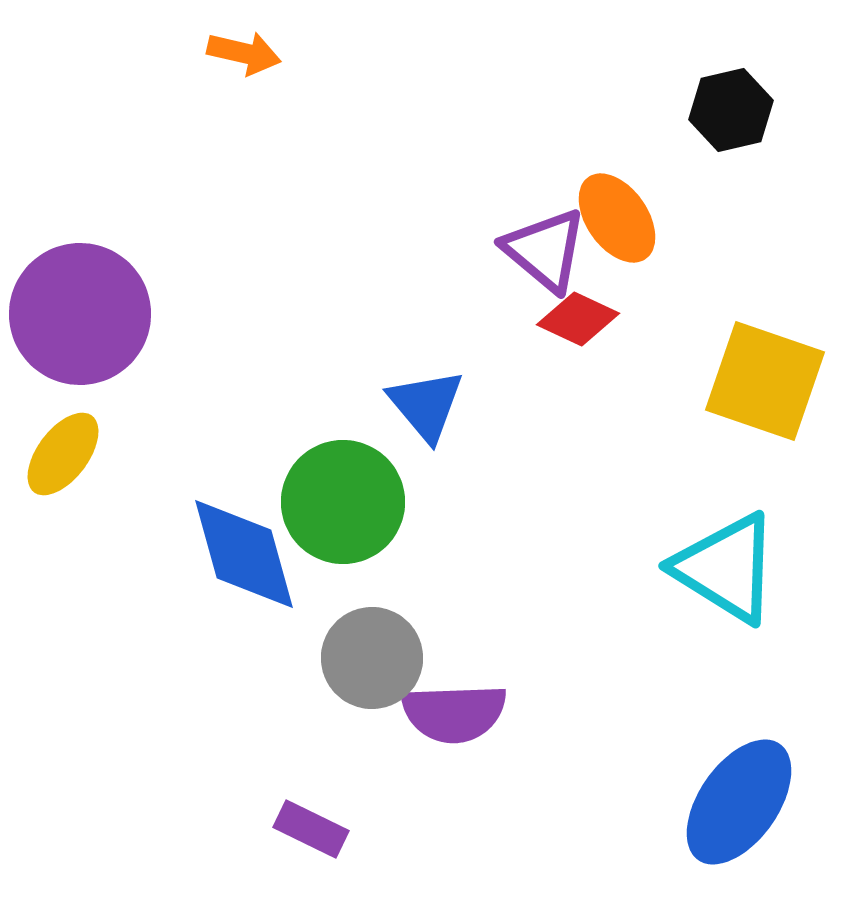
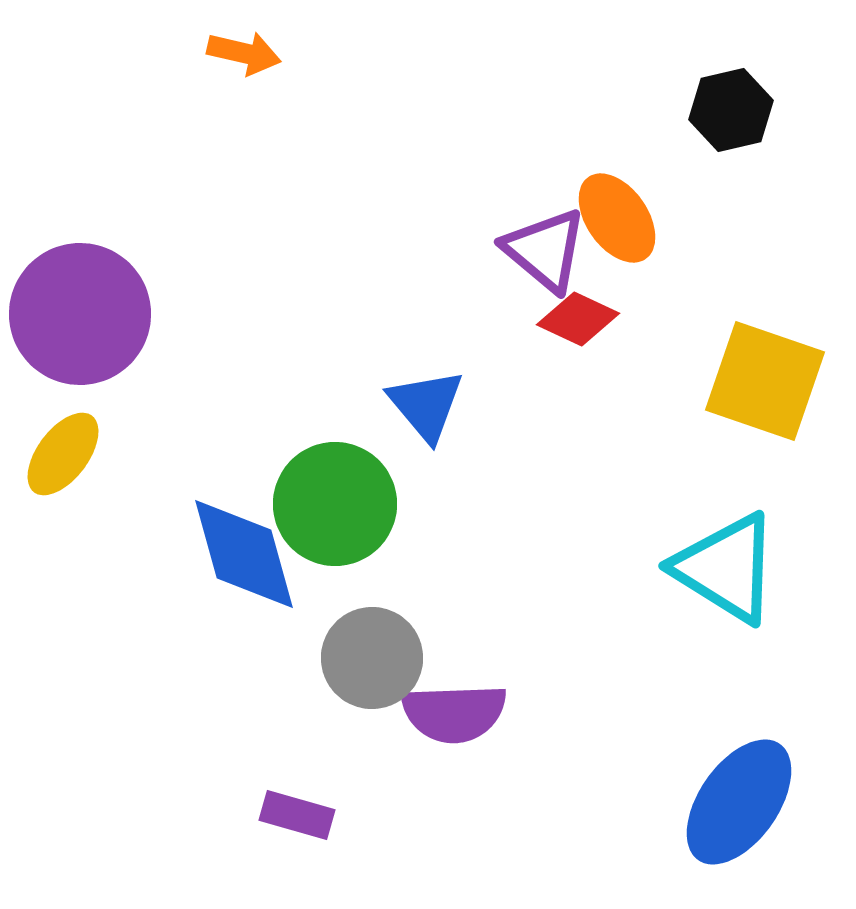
green circle: moved 8 px left, 2 px down
purple rectangle: moved 14 px left, 14 px up; rotated 10 degrees counterclockwise
